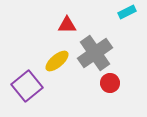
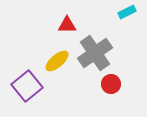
red circle: moved 1 px right, 1 px down
